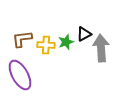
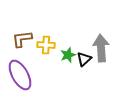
black triangle: moved 25 px down; rotated 14 degrees counterclockwise
green star: moved 2 px right, 13 px down
